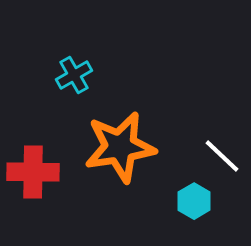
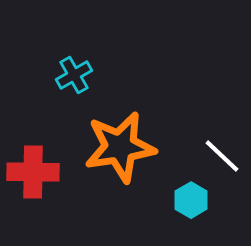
cyan hexagon: moved 3 px left, 1 px up
